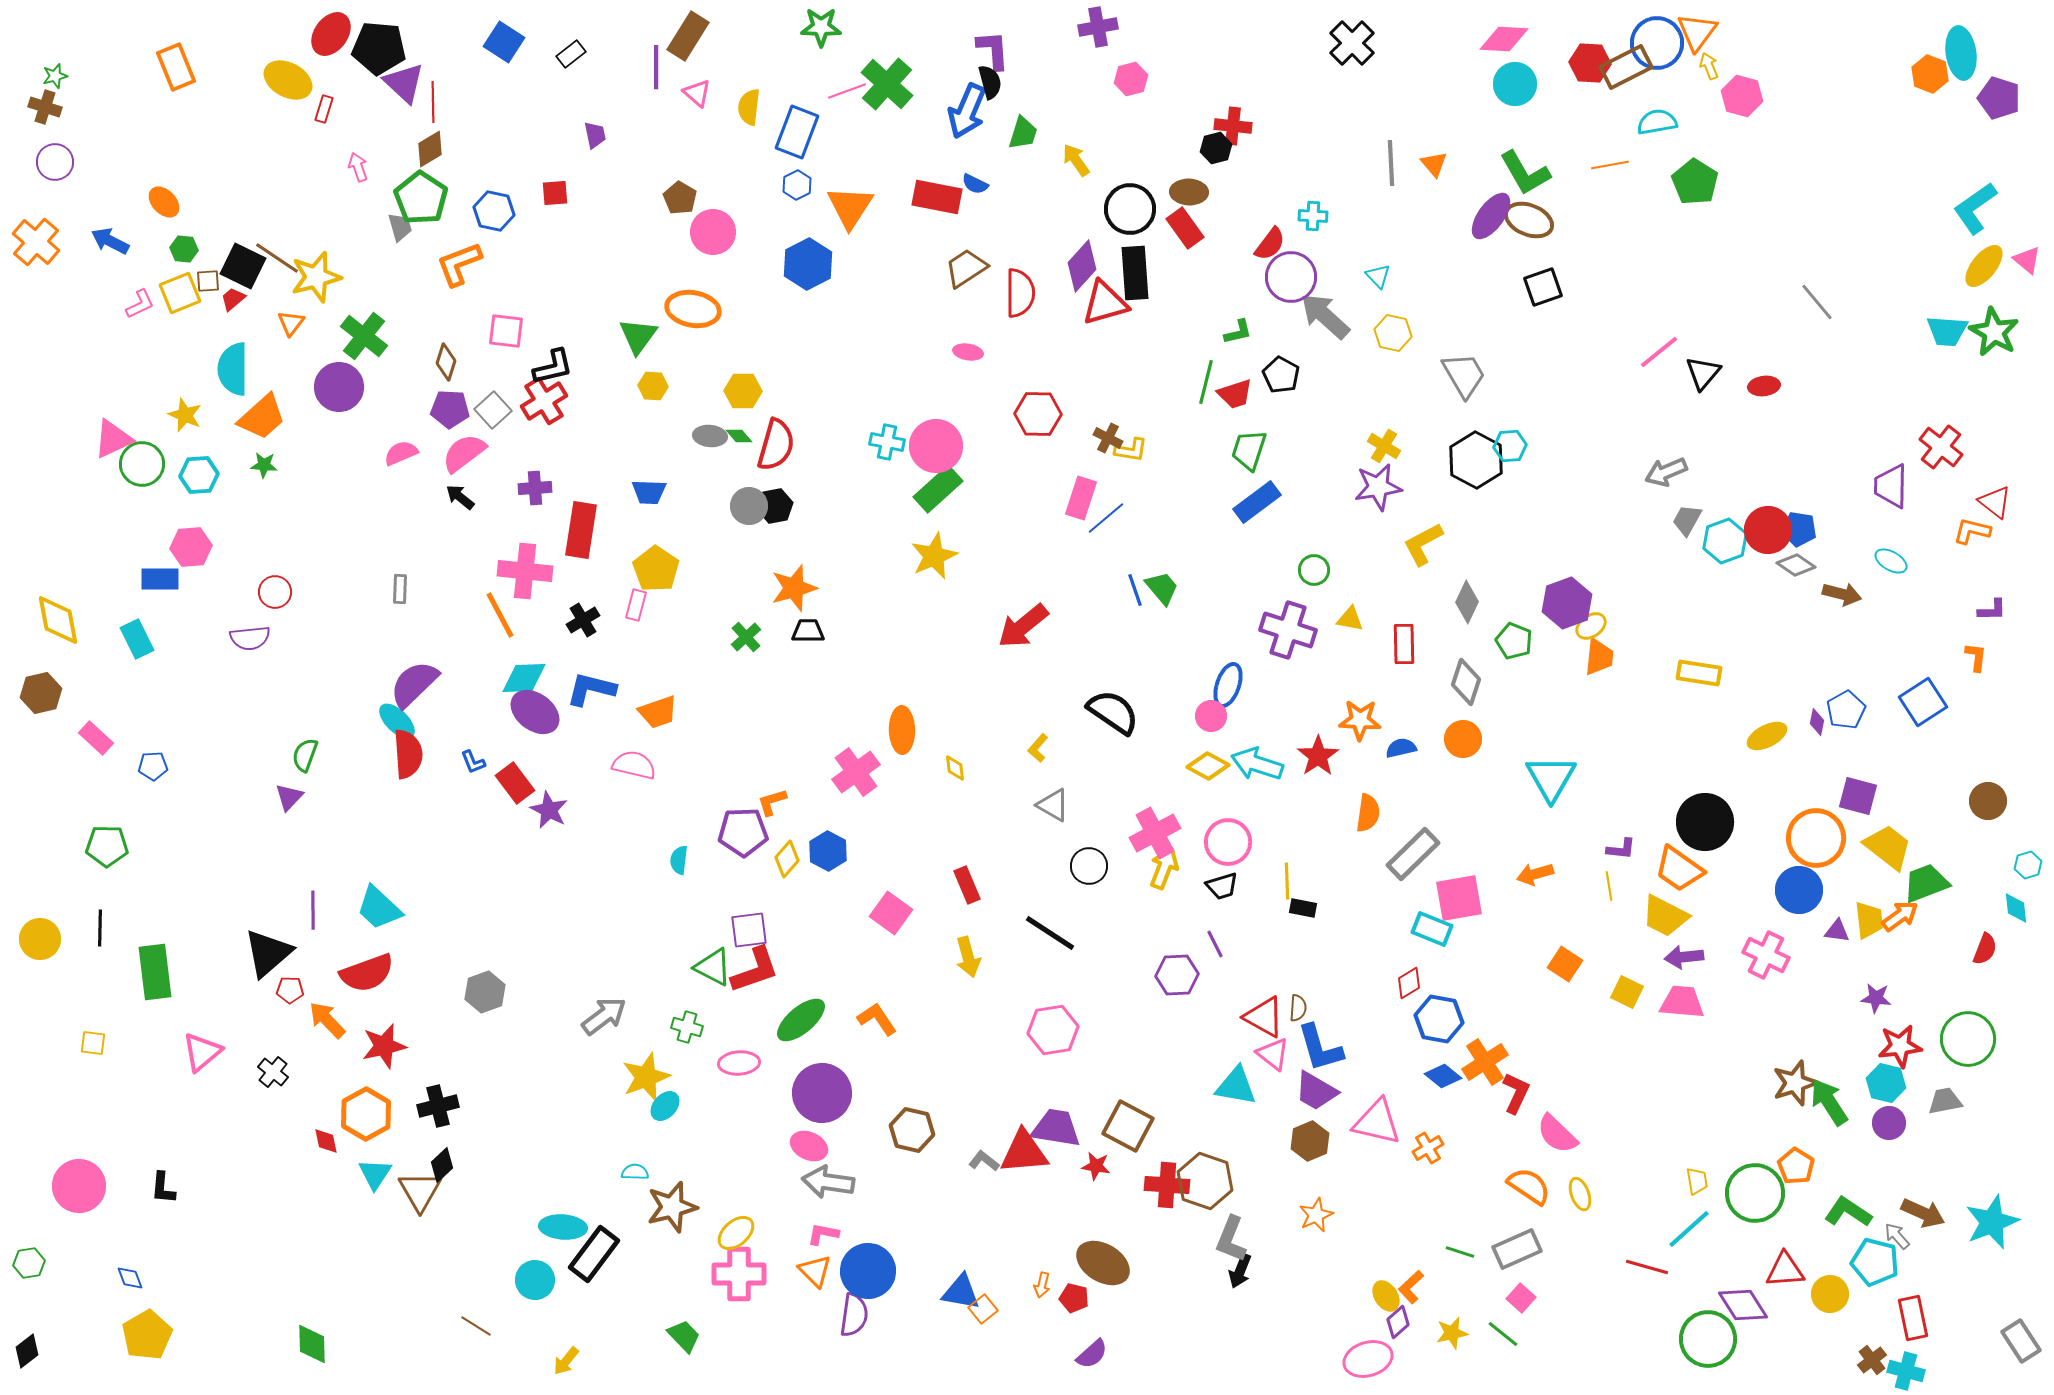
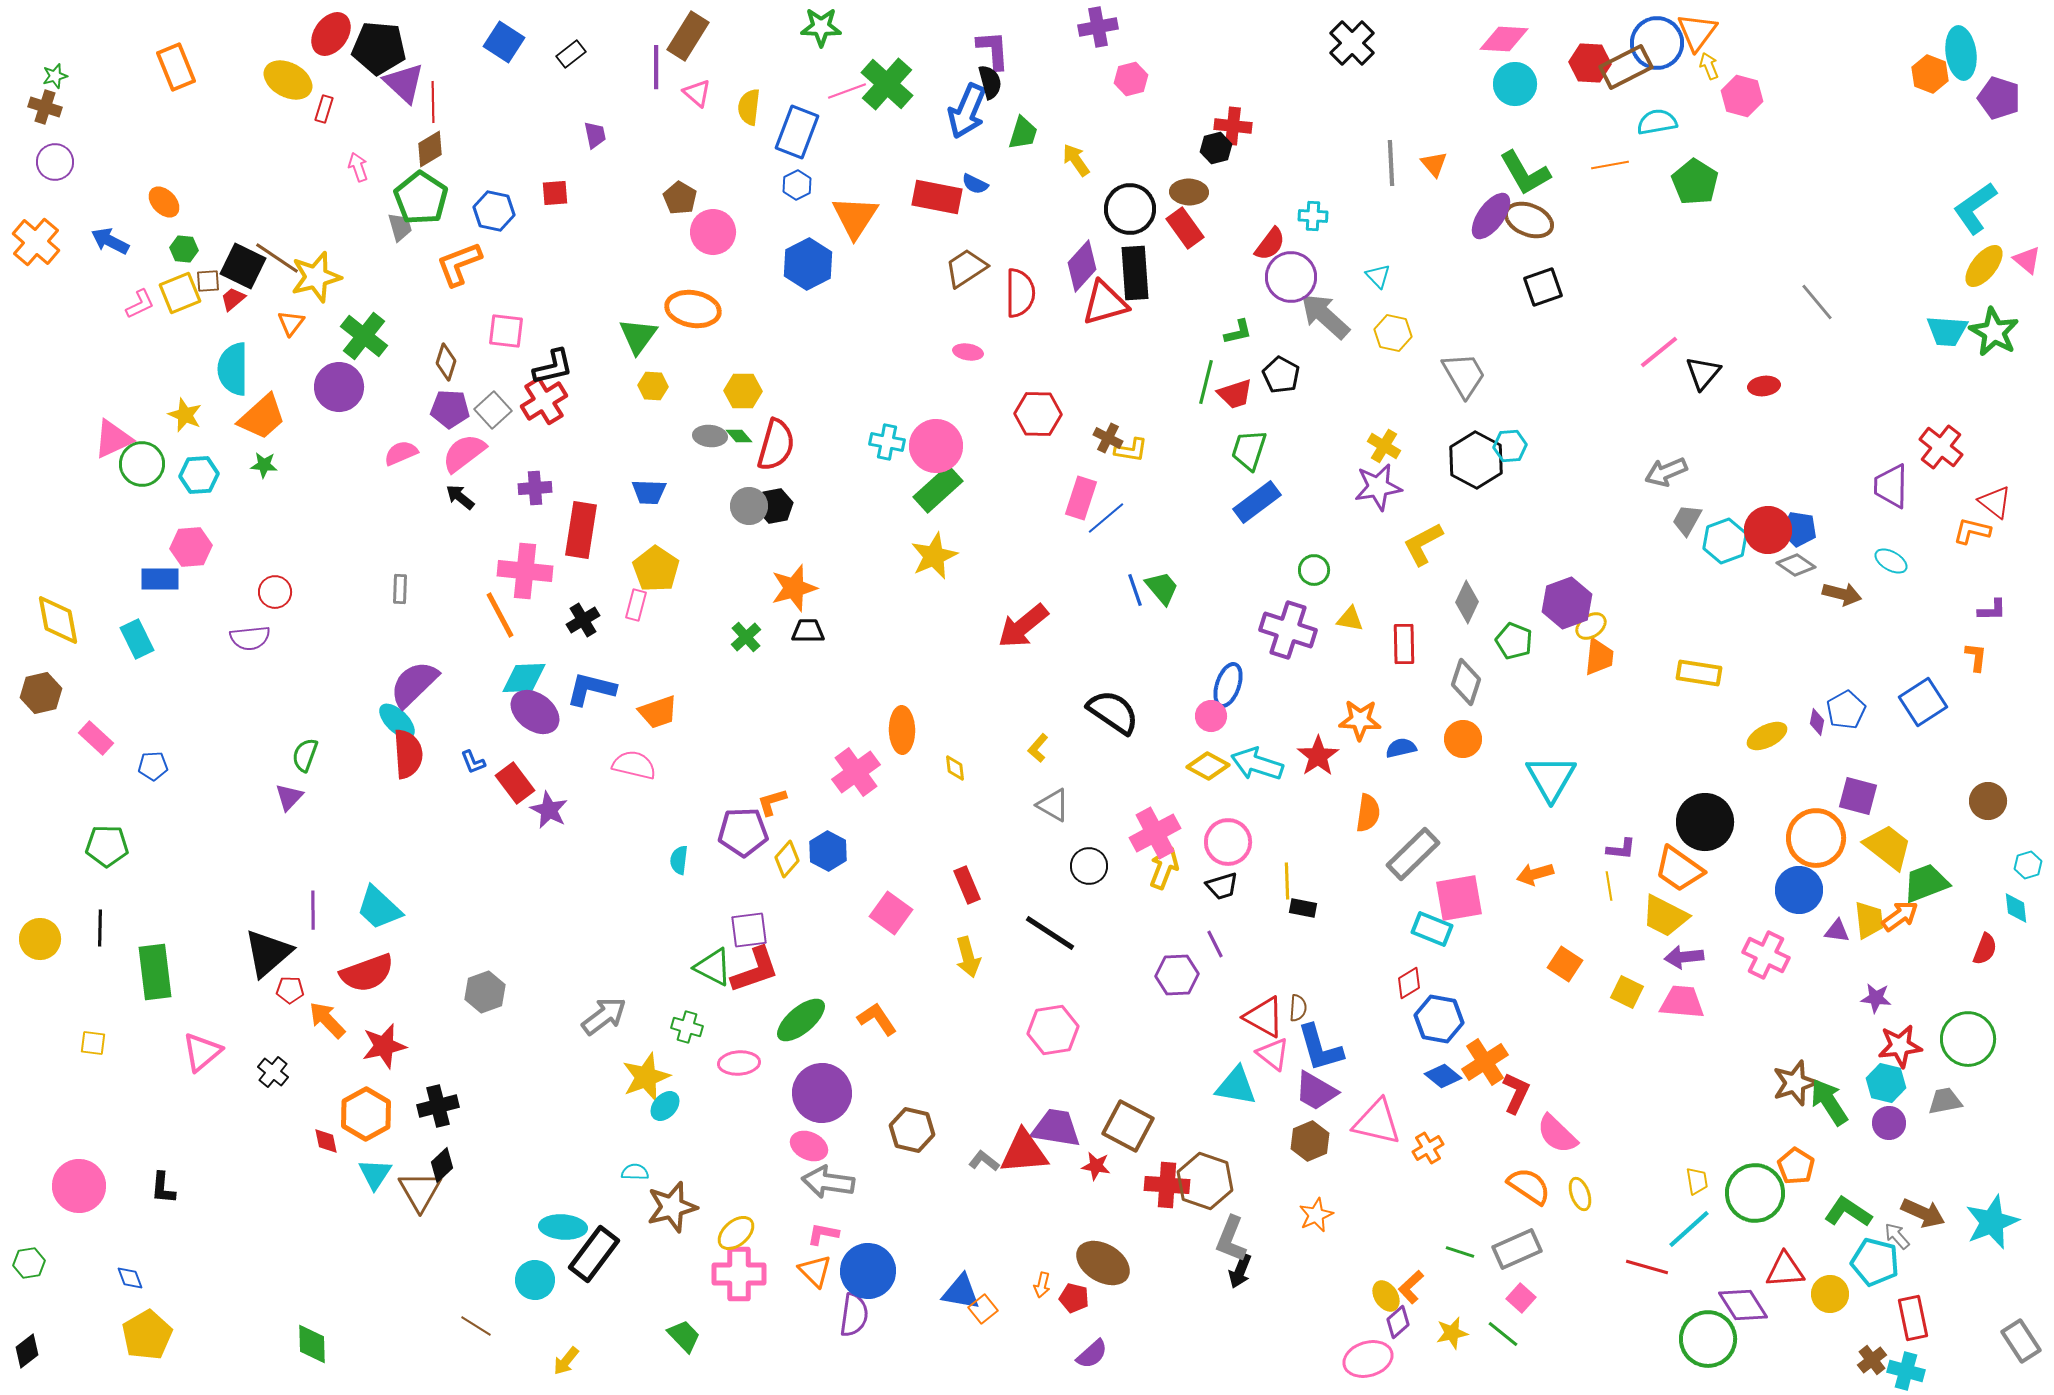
orange triangle at (850, 207): moved 5 px right, 10 px down
